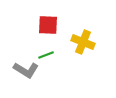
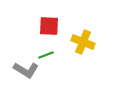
red square: moved 1 px right, 1 px down
